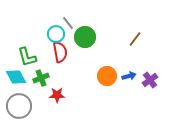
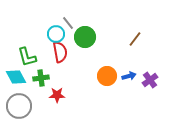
green cross: rotated 14 degrees clockwise
